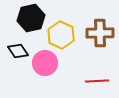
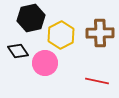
yellow hexagon: rotated 8 degrees clockwise
red line: rotated 15 degrees clockwise
